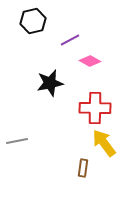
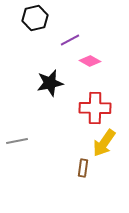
black hexagon: moved 2 px right, 3 px up
yellow arrow: rotated 108 degrees counterclockwise
